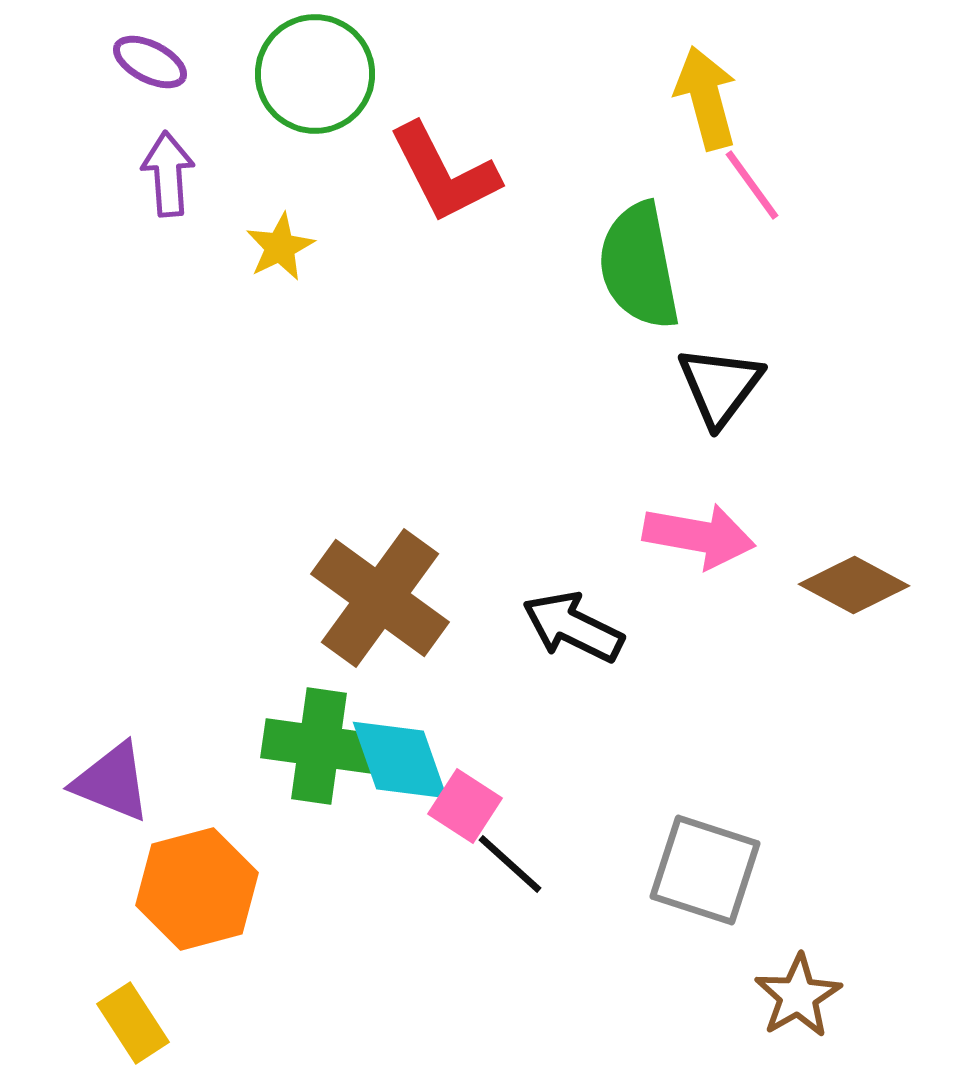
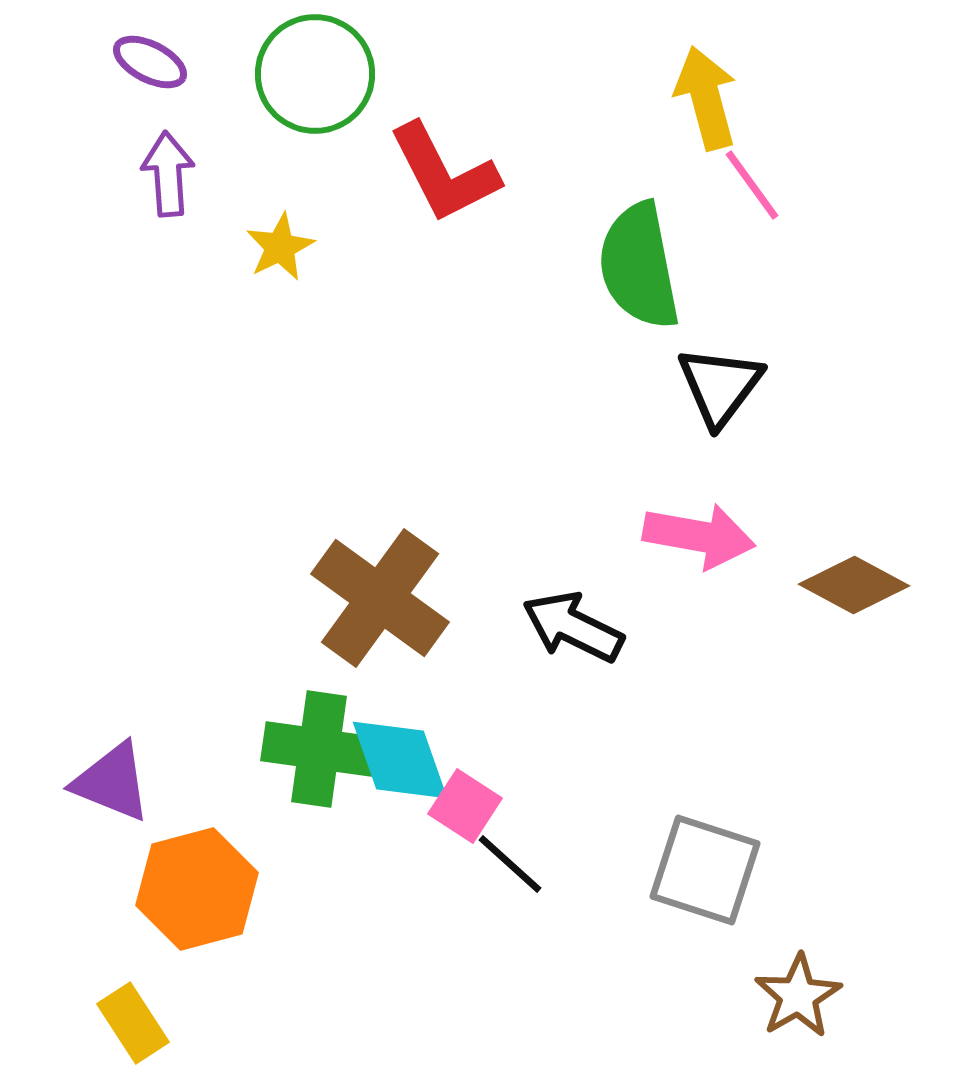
green cross: moved 3 px down
